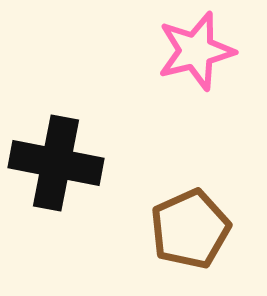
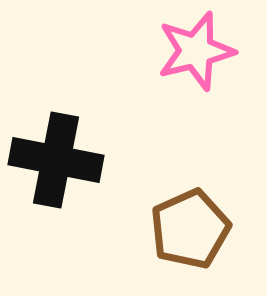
black cross: moved 3 px up
